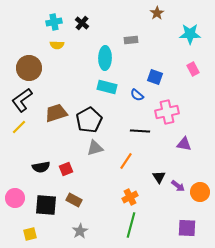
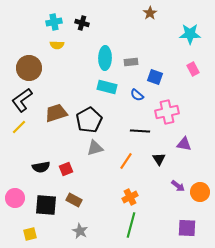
brown star: moved 7 px left
black cross: rotated 24 degrees counterclockwise
gray rectangle: moved 22 px down
black triangle: moved 18 px up
gray star: rotated 14 degrees counterclockwise
